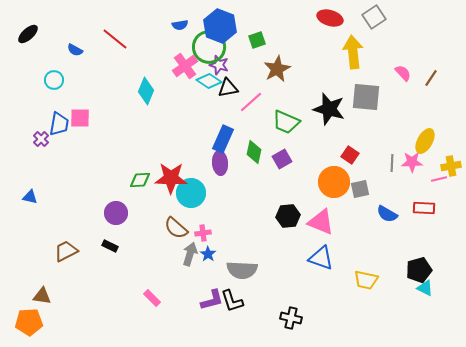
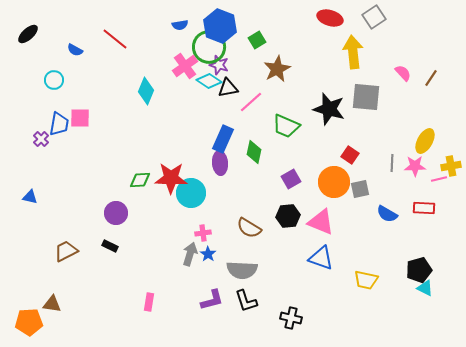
green square at (257, 40): rotated 12 degrees counterclockwise
green trapezoid at (286, 122): moved 4 px down
purple square at (282, 159): moved 9 px right, 20 px down
pink star at (412, 162): moved 3 px right, 4 px down
brown semicircle at (176, 228): moved 73 px right; rotated 10 degrees counterclockwise
brown triangle at (42, 296): moved 10 px right, 8 px down
pink rectangle at (152, 298): moved 3 px left, 4 px down; rotated 54 degrees clockwise
black L-shape at (232, 301): moved 14 px right
